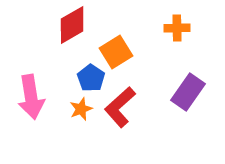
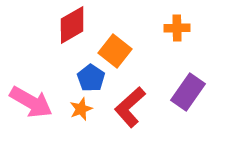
orange square: moved 1 px left, 1 px up; rotated 20 degrees counterclockwise
pink arrow: moved 5 px down; rotated 51 degrees counterclockwise
red L-shape: moved 10 px right
